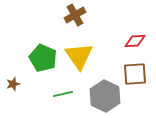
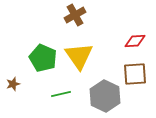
green line: moved 2 px left
